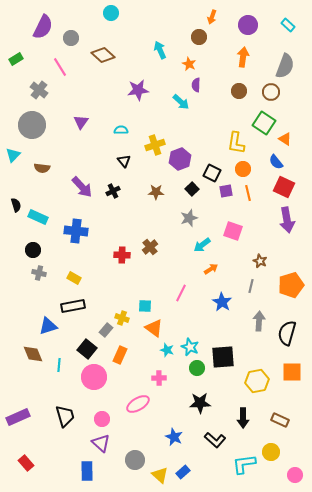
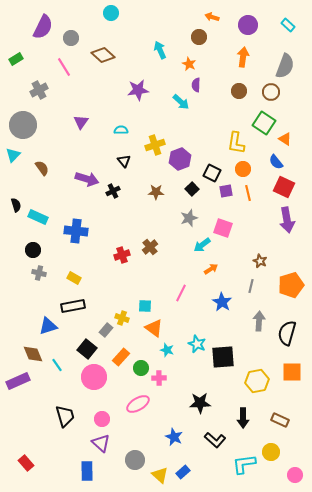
orange arrow at (212, 17): rotated 88 degrees clockwise
pink line at (60, 67): moved 4 px right
gray cross at (39, 90): rotated 24 degrees clockwise
gray circle at (32, 125): moved 9 px left
brown semicircle at (42, 168): rotated 133 degrees counterclockwise
purple arrow at (82, 187): moved 5 px right, 8 px up; rotated 30 degrees counterclockwise
pink square at (233, 231): moved 10 px left, 3 px up
red cross at (122, 255): rotated 21 degrees counterclockwise
cyan star at (190, 347): moved 7 px right, 3 px up
orange rectangle at (120, 355): moved 1 px right, 2 px down; rotated 18 degrees clockwise
cyan line at (59, 365): moved 2 px left; rotated 40 degrees counterclockwise
green circle at (197, 368): moved 56 px left
purple rectangle at (18, 417): moved 36 px up
